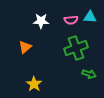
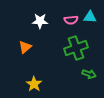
white star: moved 1 px left
